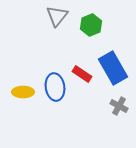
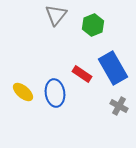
gray triangle: moved 1 px left, 1 px up
green hexagon: moved 2 px right
blue ellipse: moved 6 px down
yellow ellipse: rotated 40 degrees clockwise
